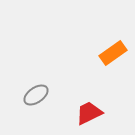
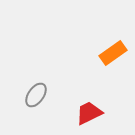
gray ellipse: rotated 20 degrees counterclockwise
